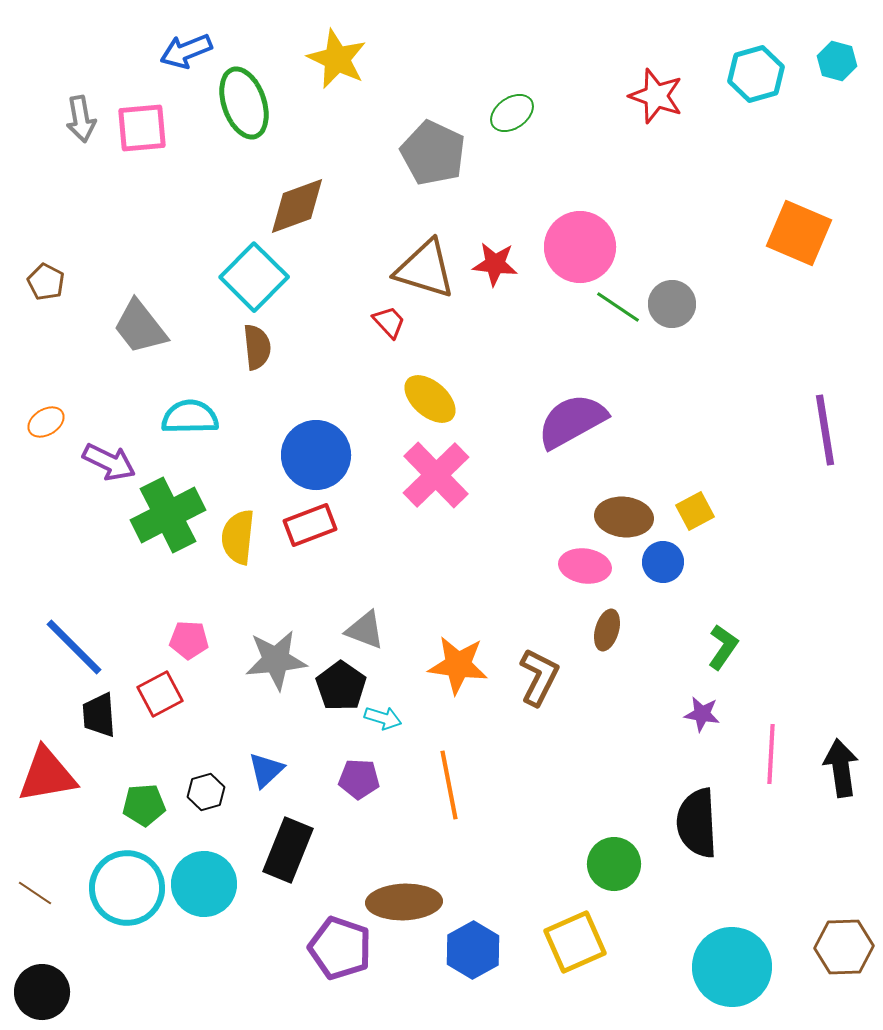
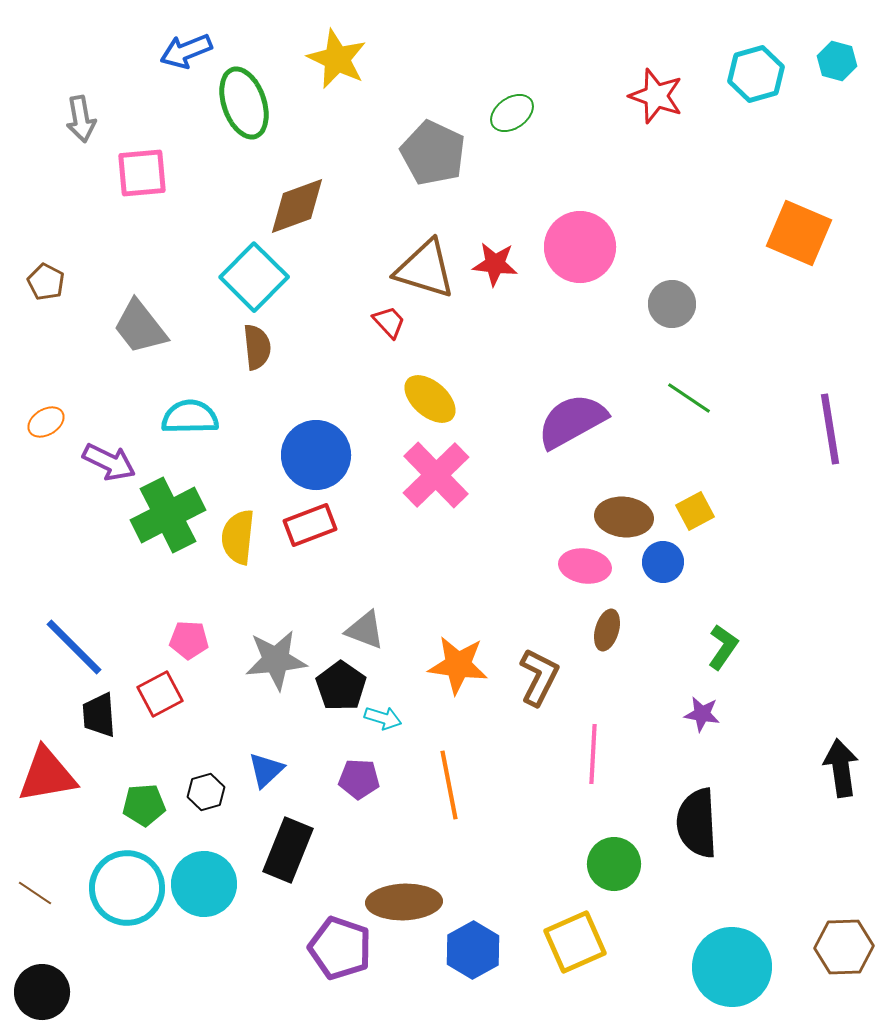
pink square at (142, 128): moved 45 px down
green line at (618, 307): moved 71 px right, 91 px down
purple line at (825, 430): moved 5 px right, 1 px up
pink line at (771, 754): moved 178 px left
